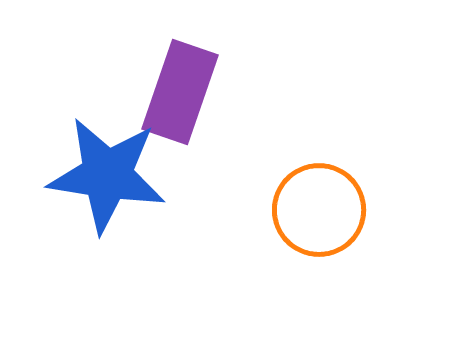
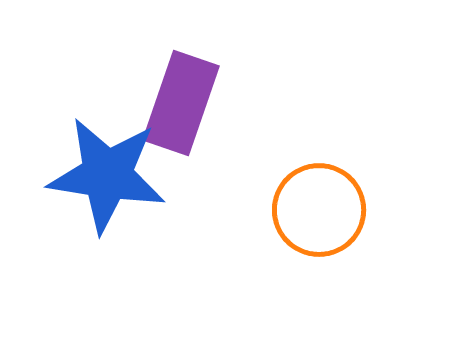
purple rectangle: moved 1 px right, 11 px down
